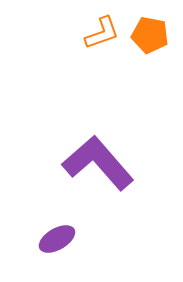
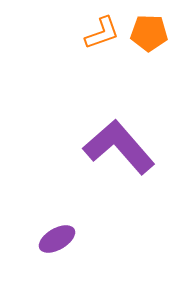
orange pentagon: moved 1 px left, 2 px up; rotated 9 degrees counterclockwise
purple L-shape: moved 21 px right, 16 px up
